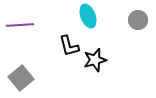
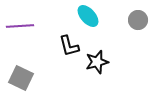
cyan ellipse: rotated 20 degrees counterclockwise
purple line: moved 1 px down
black star: moved 2 px right, 2 px down
gray square: rotated 25 degrees counterclockwise
